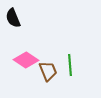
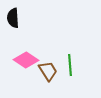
black semicircle: rotated 18 degrees clockwise
brown trapezoid: rotated 10 degrees counterclockwise
